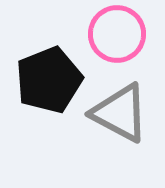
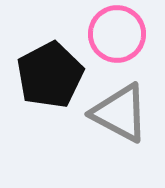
black pentagon: moved 1 px right, 5 px up; rotated 6 degrees counterclockwise
